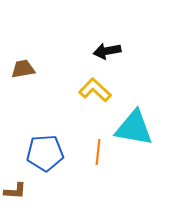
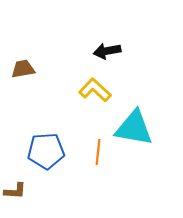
blue pentagon: moved 1 px right, 2 px up
